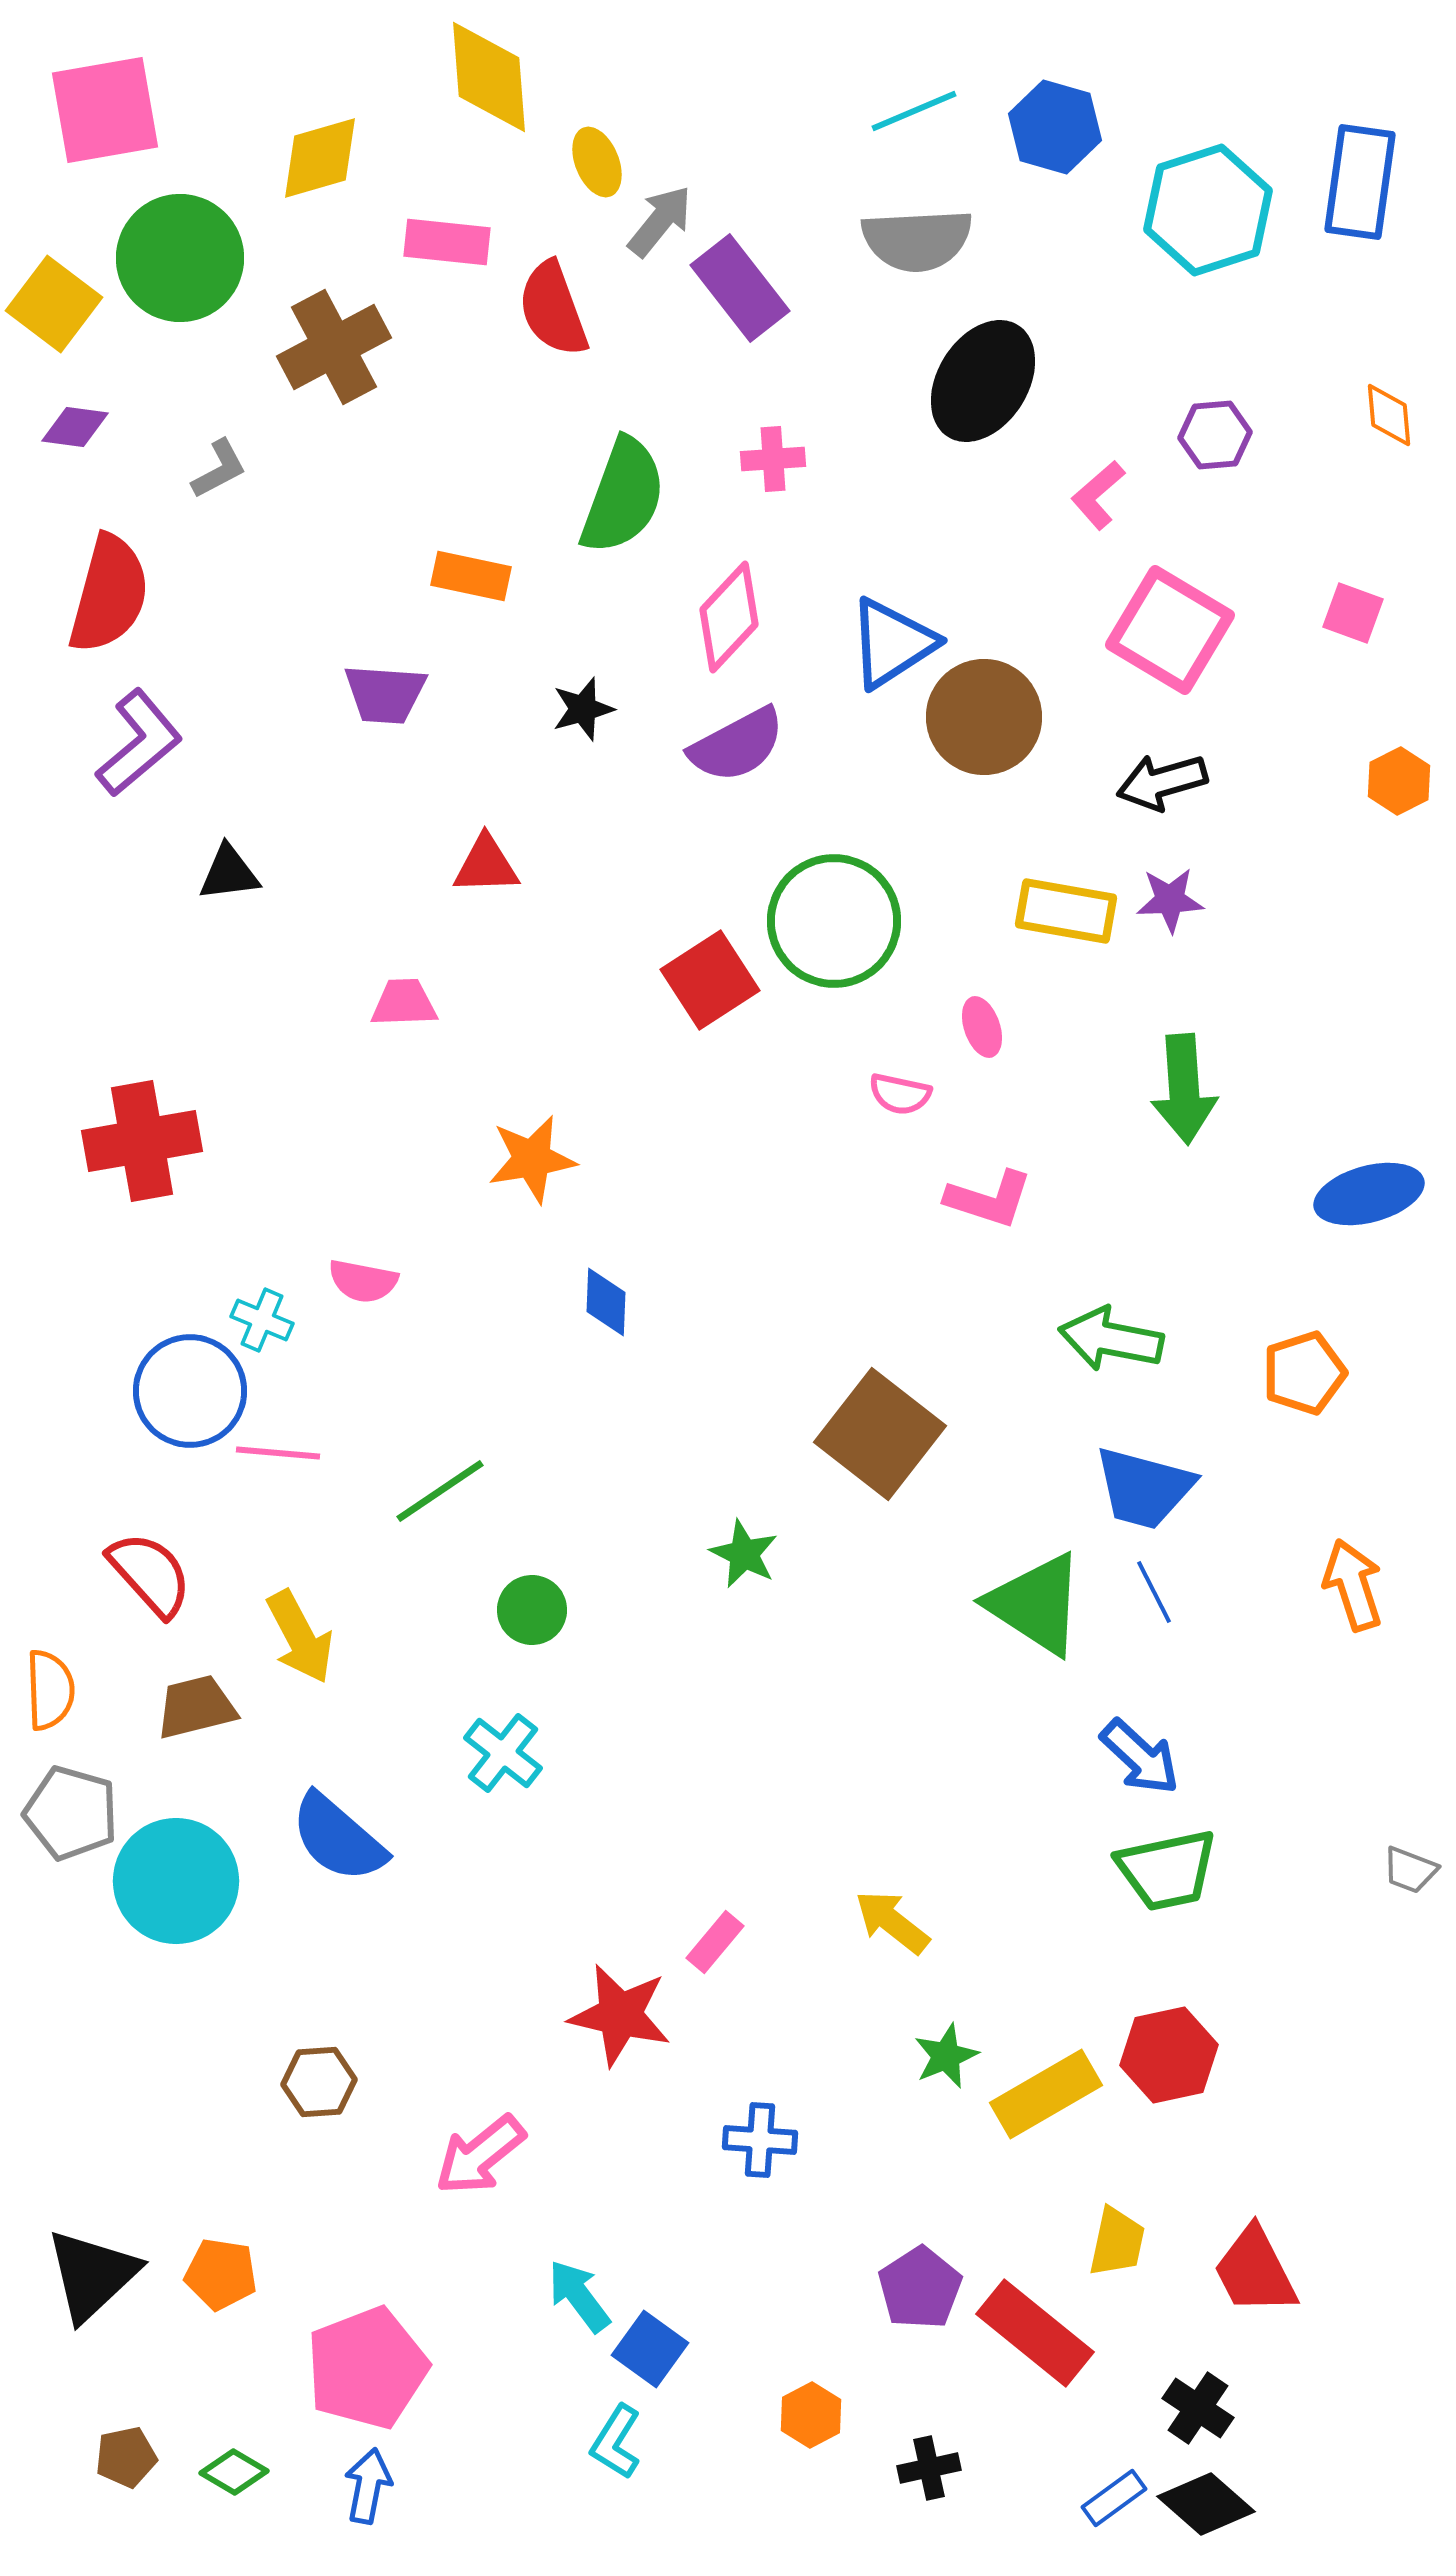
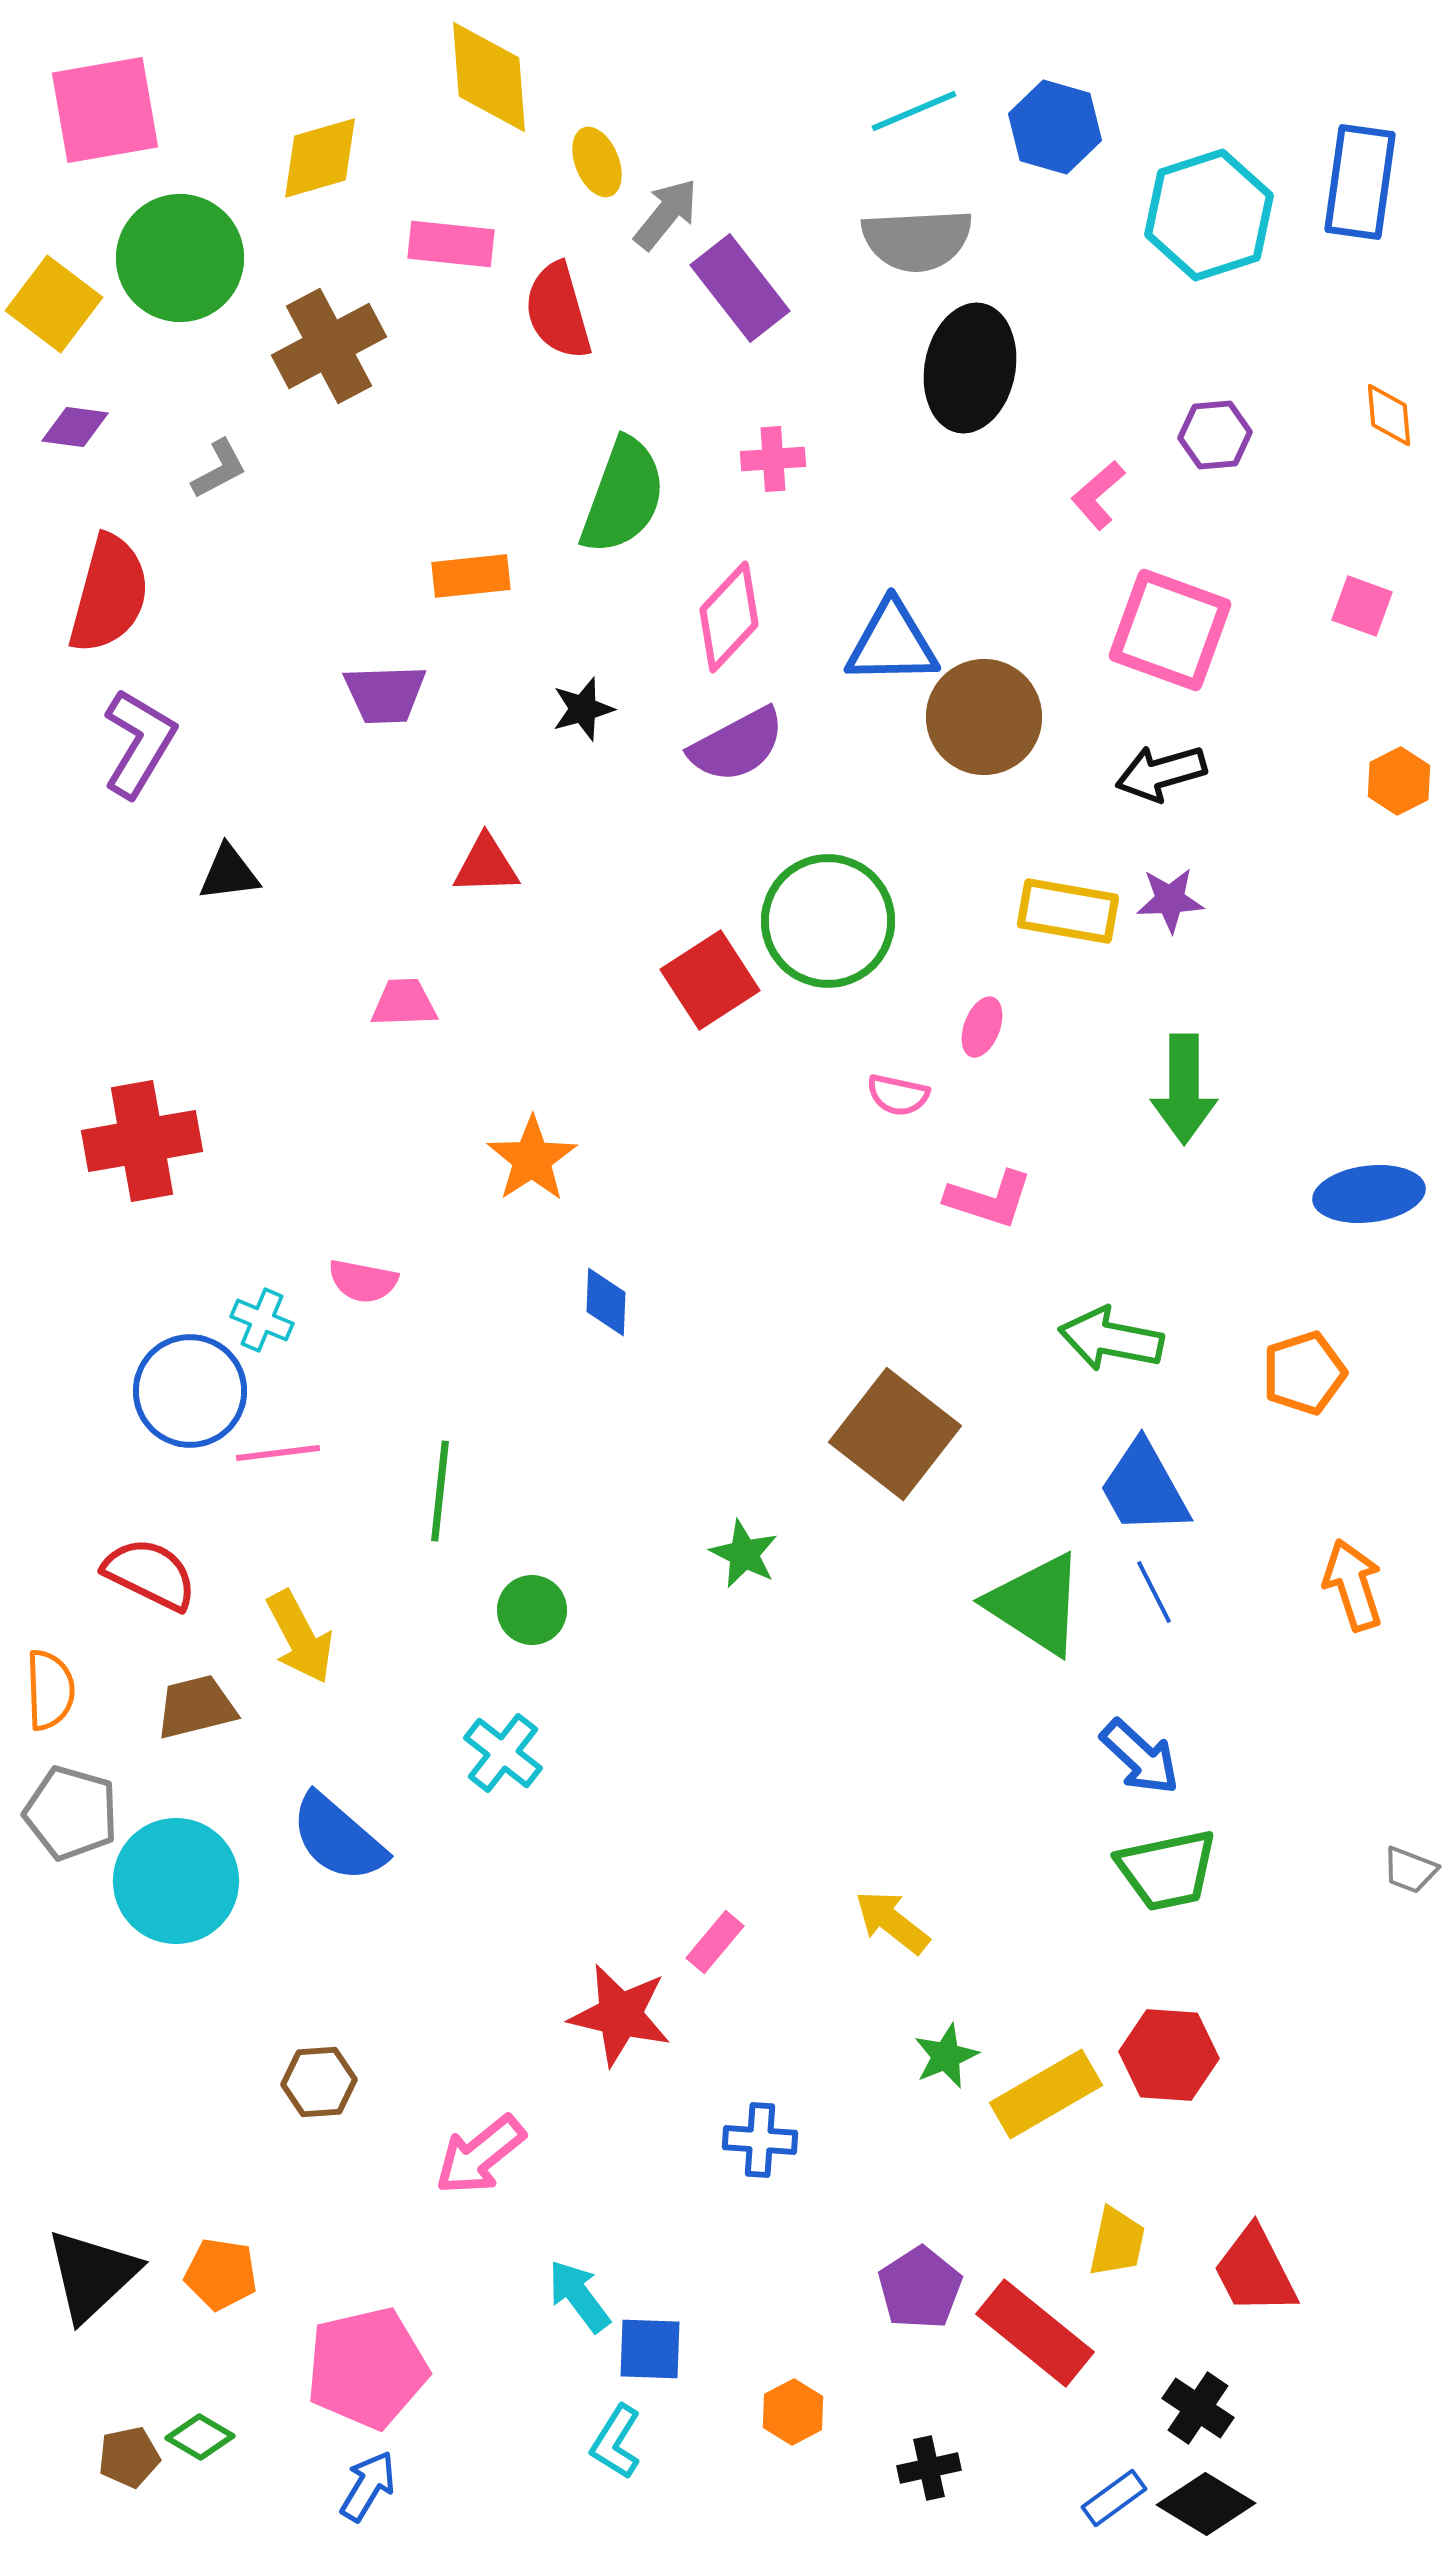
cyan hexagon at (1208, 210): moved 1 px right, 5 px down
gray arrow at (660, 221): moved 6 px right, 7 px up
pink rectangle at (447, 242): moved 4 px right, 2 px down
red semicircle at (553, 309): moved 5 px right, 2 px down; rotated 4 degrees clockwise
brown cross at (334, 347): moved 5 px left, 1 px up
black ellipse at (983, 381): moved 13 px left, 13 px up; rotated 21 degrees counterclockwise
orange rectangle at (471, 576): rotated 18 degrees counterclockwise
pink square at (1353, 613): moved 9 px right, 7 px up
pink square at (1170, 630): rotated 11 degrees counterclockwise
blue triangle at (892, 643): rotated 32 degrees clockwise
purple trapezoid at (385, 694): rotated 6 degrees counterclockwise
purple L-shape at (139, 743): rotated 19 degrees counterclockwise
black arrow at (1162, 782): moved 1 px left, 9 px up
yellow rectangle at (1066, 911): moved 2 px right
green circle at (834, 921): moved 6 px left
pink ellipse at (982, 1027): rotated 40 degrees clockwise
green arrow at (1184, 1089): rotated 4 degrees clockwise
pink semicircle at (900, 1094): moved 2 px left, 1 px down
orange star at (532, 1159): rotated 24 degrees counterclockwise
blue ellipse at (1369, 1194): rotated 8 degrees clockwise
brown square at (880, 1434): moved 15 px right
pink line at (278, 1453): rotated 12 degrees counterclockwise
blue trapezoid at (1144, 1488): rotated 46 degrees clockwise
green line at (440, 1491): rotated 50 degrees counterclockwise
red semicircle at (150, 1574): rotated 22 degrees counterclockwise
red hexagon at (1169, 2055): rotated 16 degrees clockwise
blue square at (650, 2349): rotated 34 degrees counterclockwise
pink pentagon at (367, 2368): rotated 8 degrees clockwise
orange hexagon at (811, 2415): moved 18 px left, 3 px up
brown pentagon at (126, 2457): moved 3 px right
green diamond at (234, 2472): moved 34 px left, 35 px up
blue arrow at (368, 2486): rotated 20 degrees clockwise
black diamond at (1206, 2504): rotated 10 degrees counterclockwise
